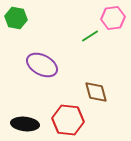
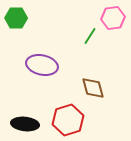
green hexagon: rotated 10 degrees counterclockwise
green line: rotated 24 degrees counterclockwise
purple ellipse: rotated 16 degrees counterclockwise
brown diamond: moved 3 px left, 4 px up
red hexagon: rotated 24 degrees counterclockwise
